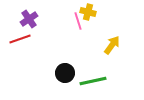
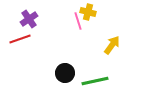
green line: moved 2 px right
